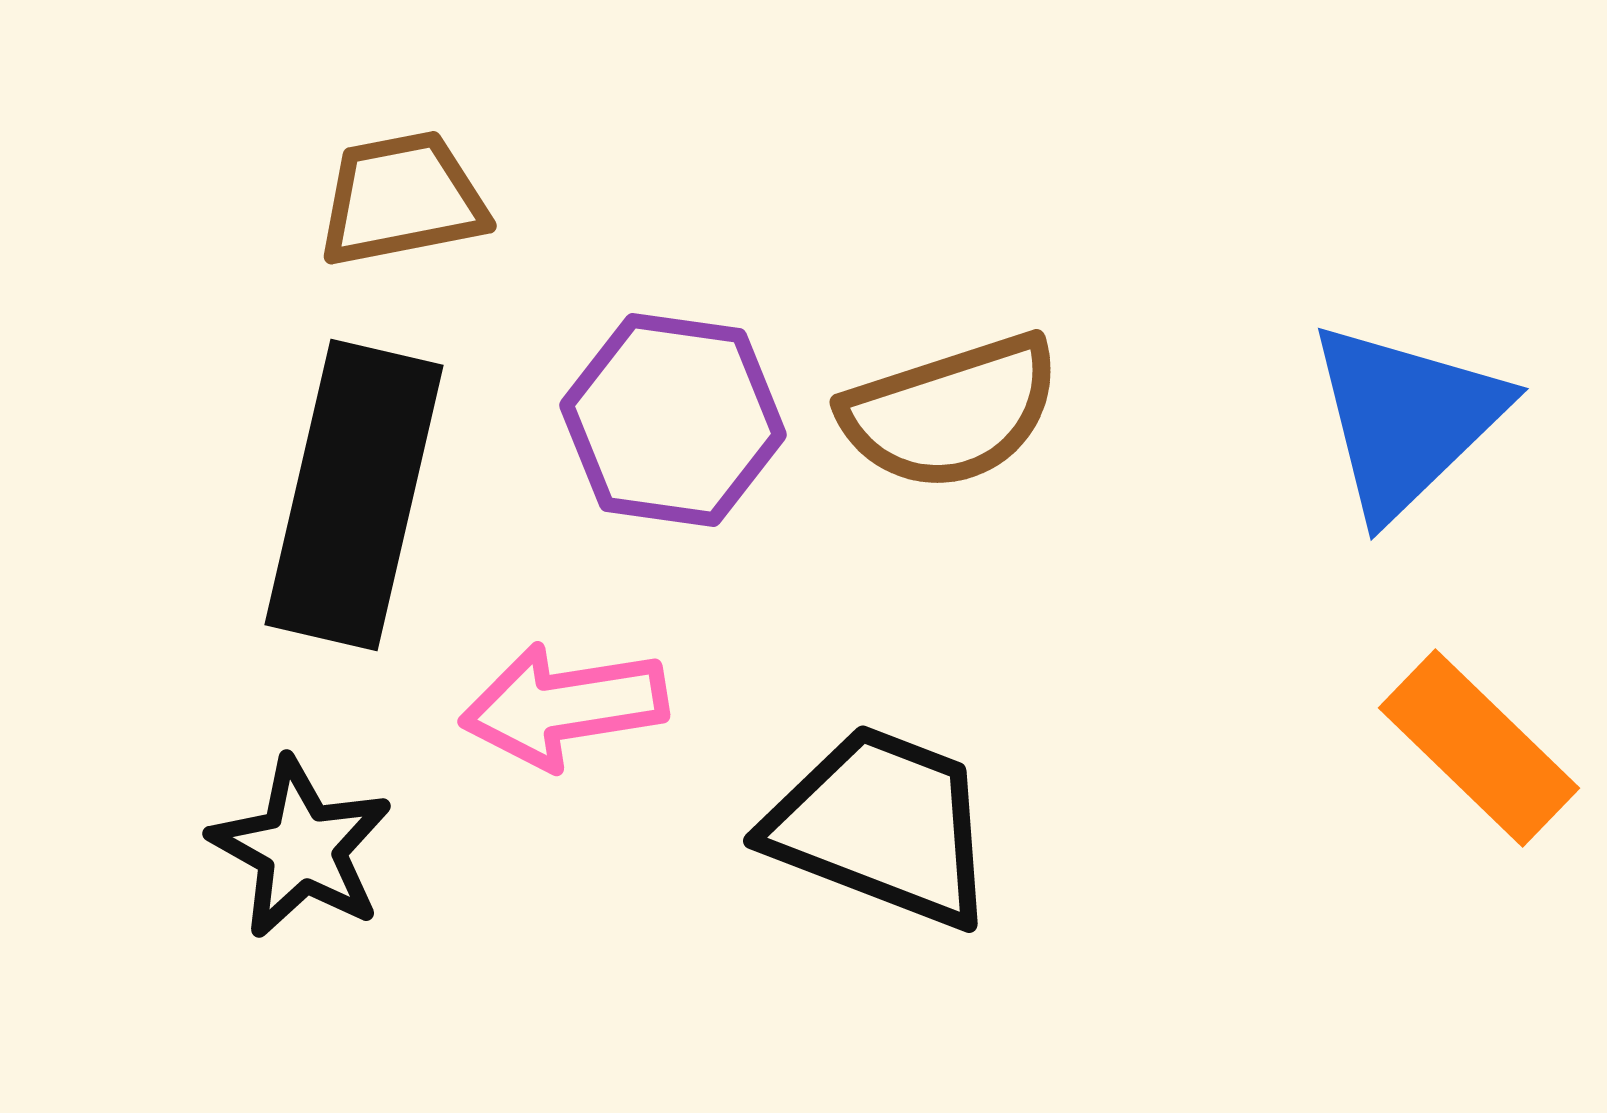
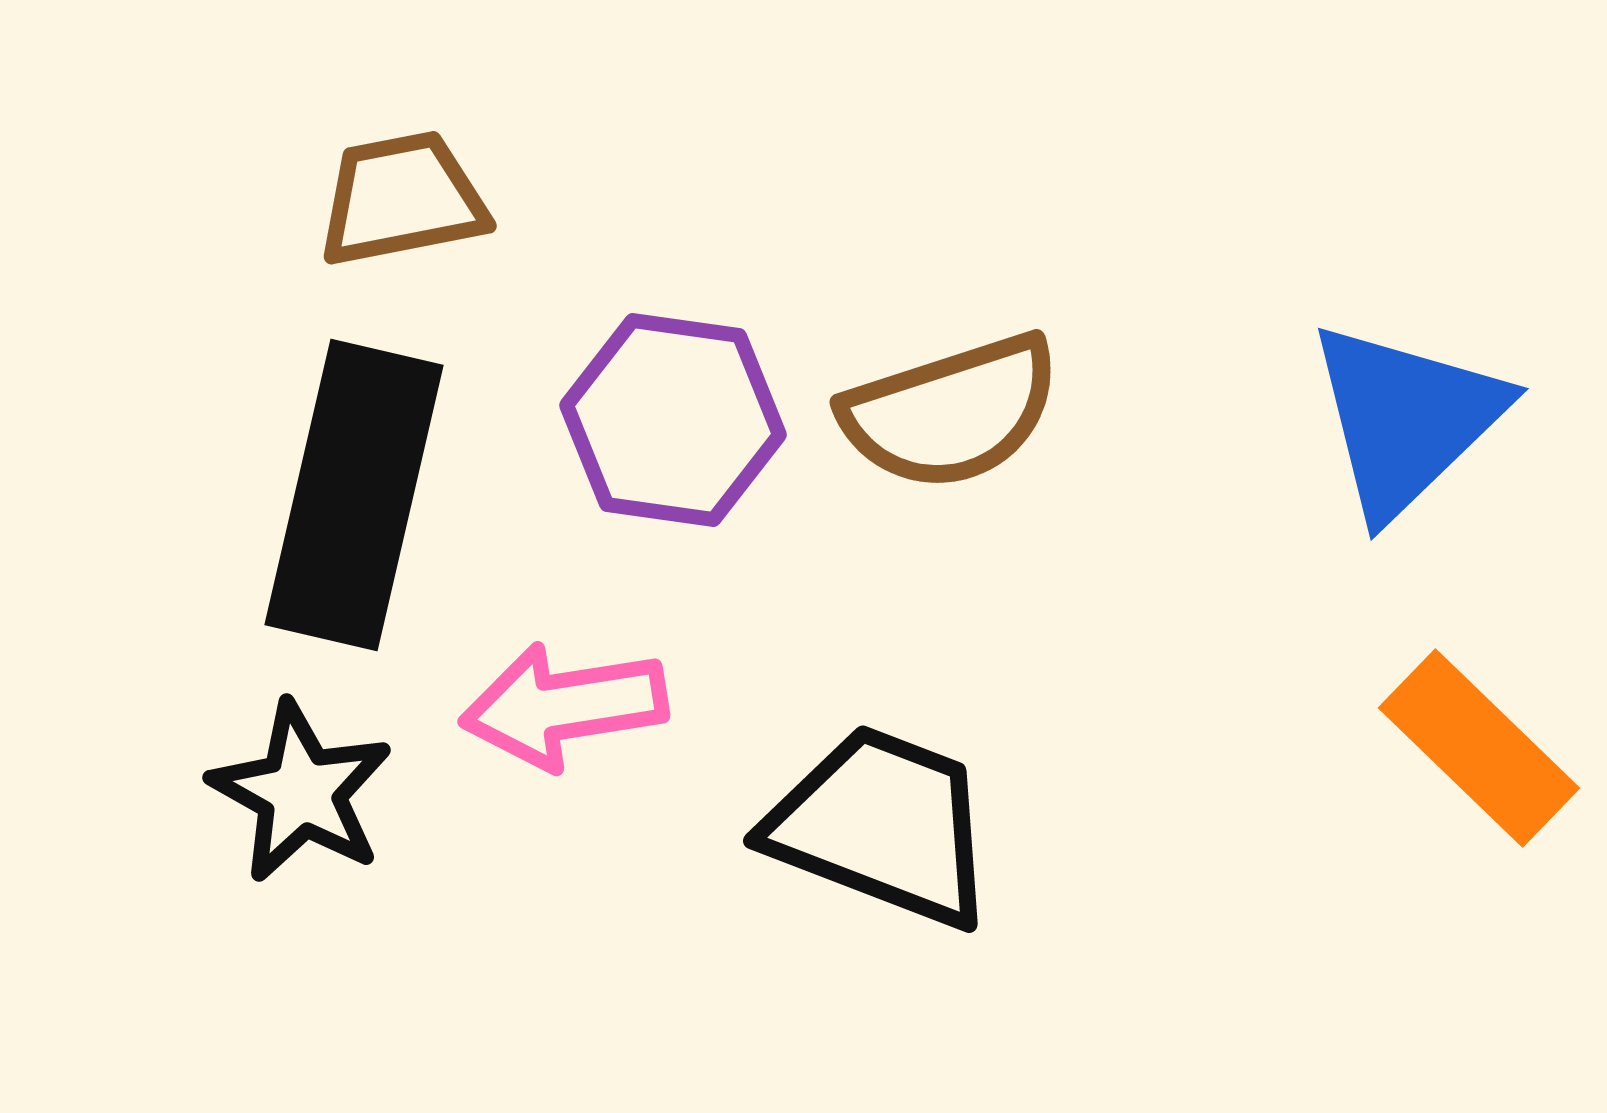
black star: moved 56 px up
